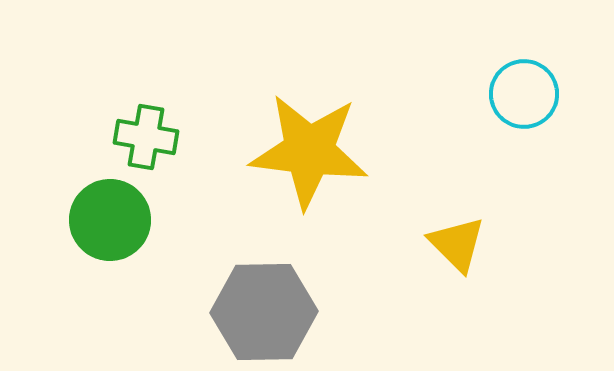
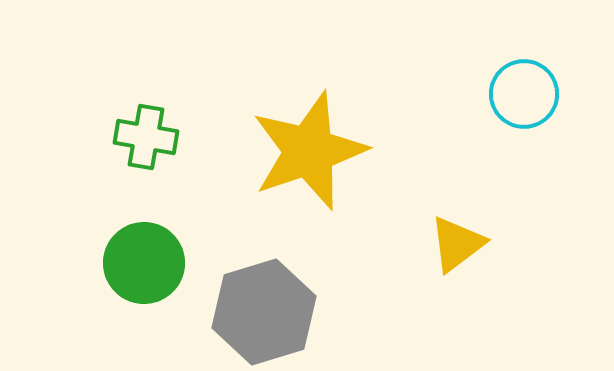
yellow star: rotated 26 degrees counterclockwise
green circle: moved 34 px right, 43 px down
yellow triangle: rotated 38 degrees clockwise
gray hexagon: rotated 16 degrees counterclockwise
